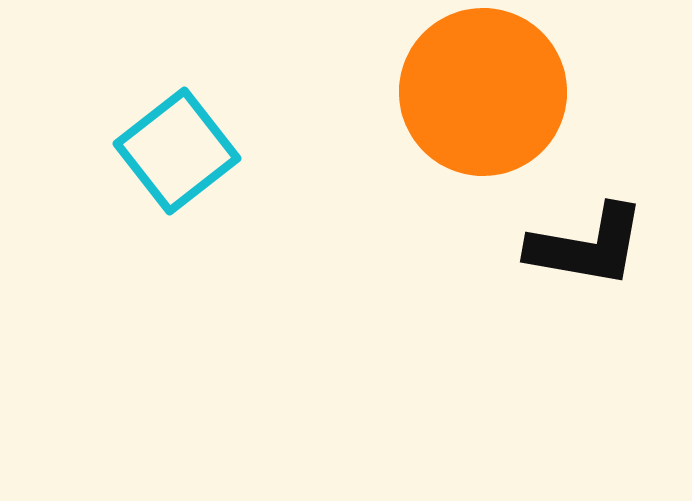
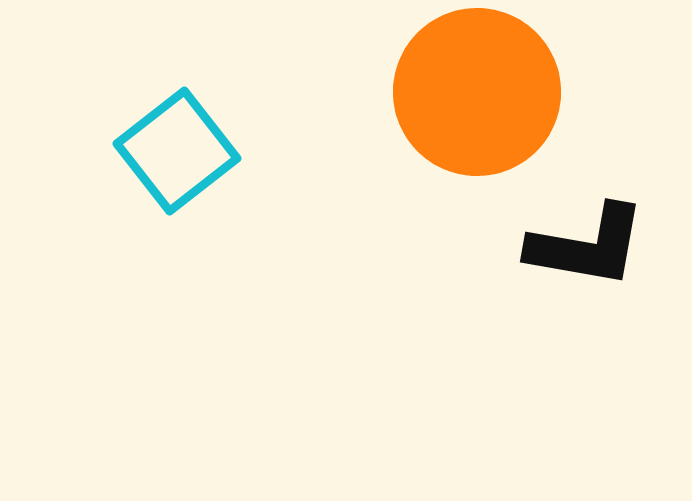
orange circle: moved 6 px left
